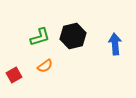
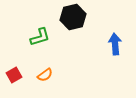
black hexagon: moved 19 px up
orange semicircle: moved 9 px down
